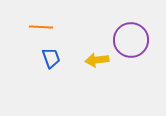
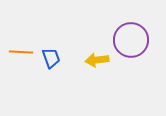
orange line: moved 20 px left, 25 px down
